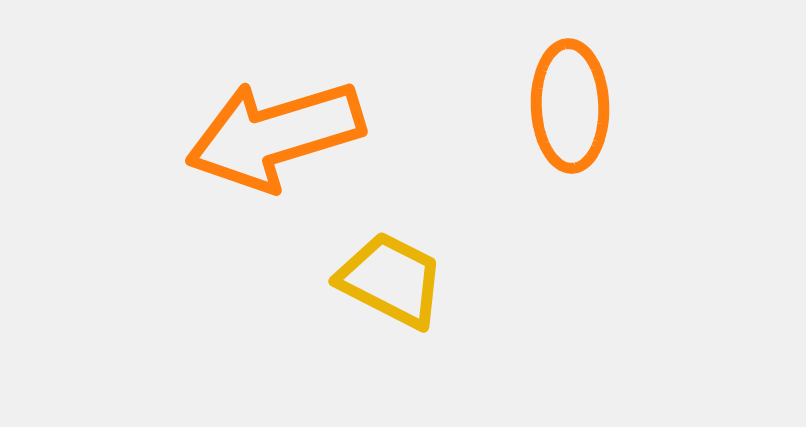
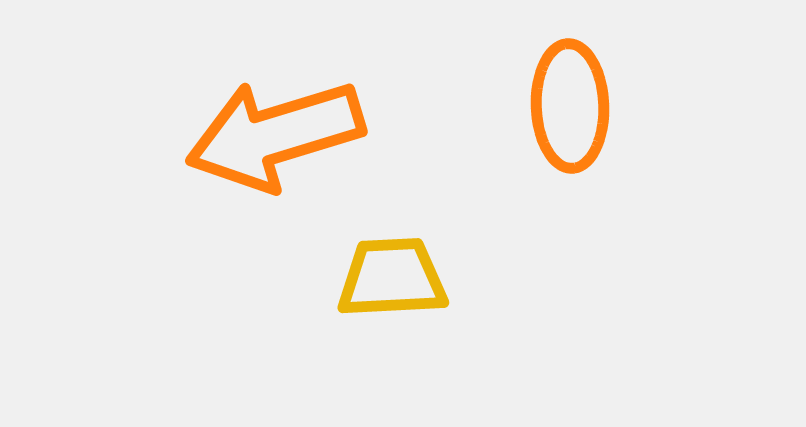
yellow trapezoid: moved 1 px right, 2 px up; rotated 30 degrees counterclockwise
